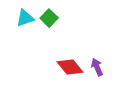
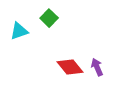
cyan triangle: moved 6 px left, 13 px down
